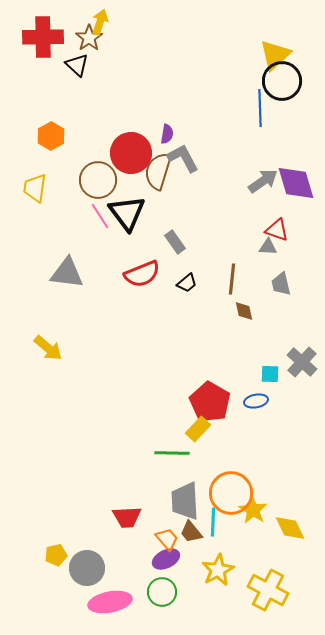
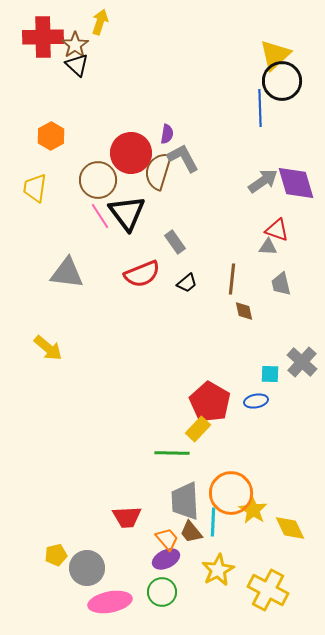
brown star at (89, 38): moved 14 px left, 7 px down
